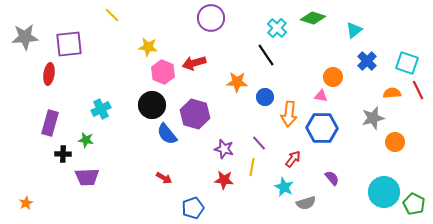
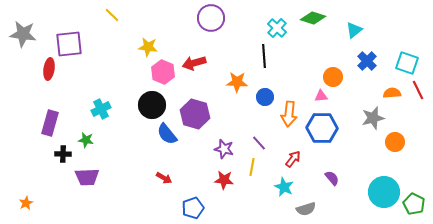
gray star at (25, 37): moved 2 px left, 3 px up; rotated 12 degrees clockwise
black line at (266, 55): moved 2 px left, 1 px down; rotated 30 degrees clockwise
red ellipse at (49, 74): moved 5 px up
pink triangle at (321, 96): rotated 16 degrees counterclockwise
gray semicircle at (306, 203): moved 6 px down
